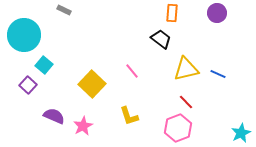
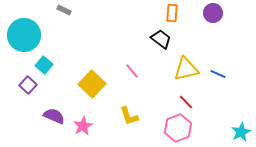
purple circle: moved 4 px left
cyan star: moved 1 px up
